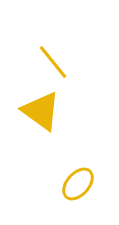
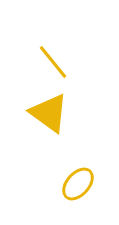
yellow triangle: moved 8 px right, 2 px down
